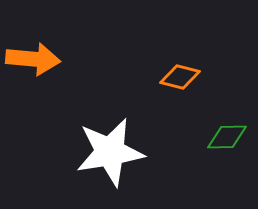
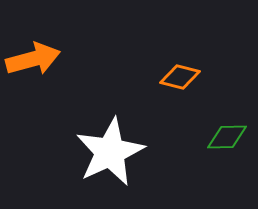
orange arrow: rotated 20 degrees counterclockwise
white star: rotated 16 degrees counterclockwise
